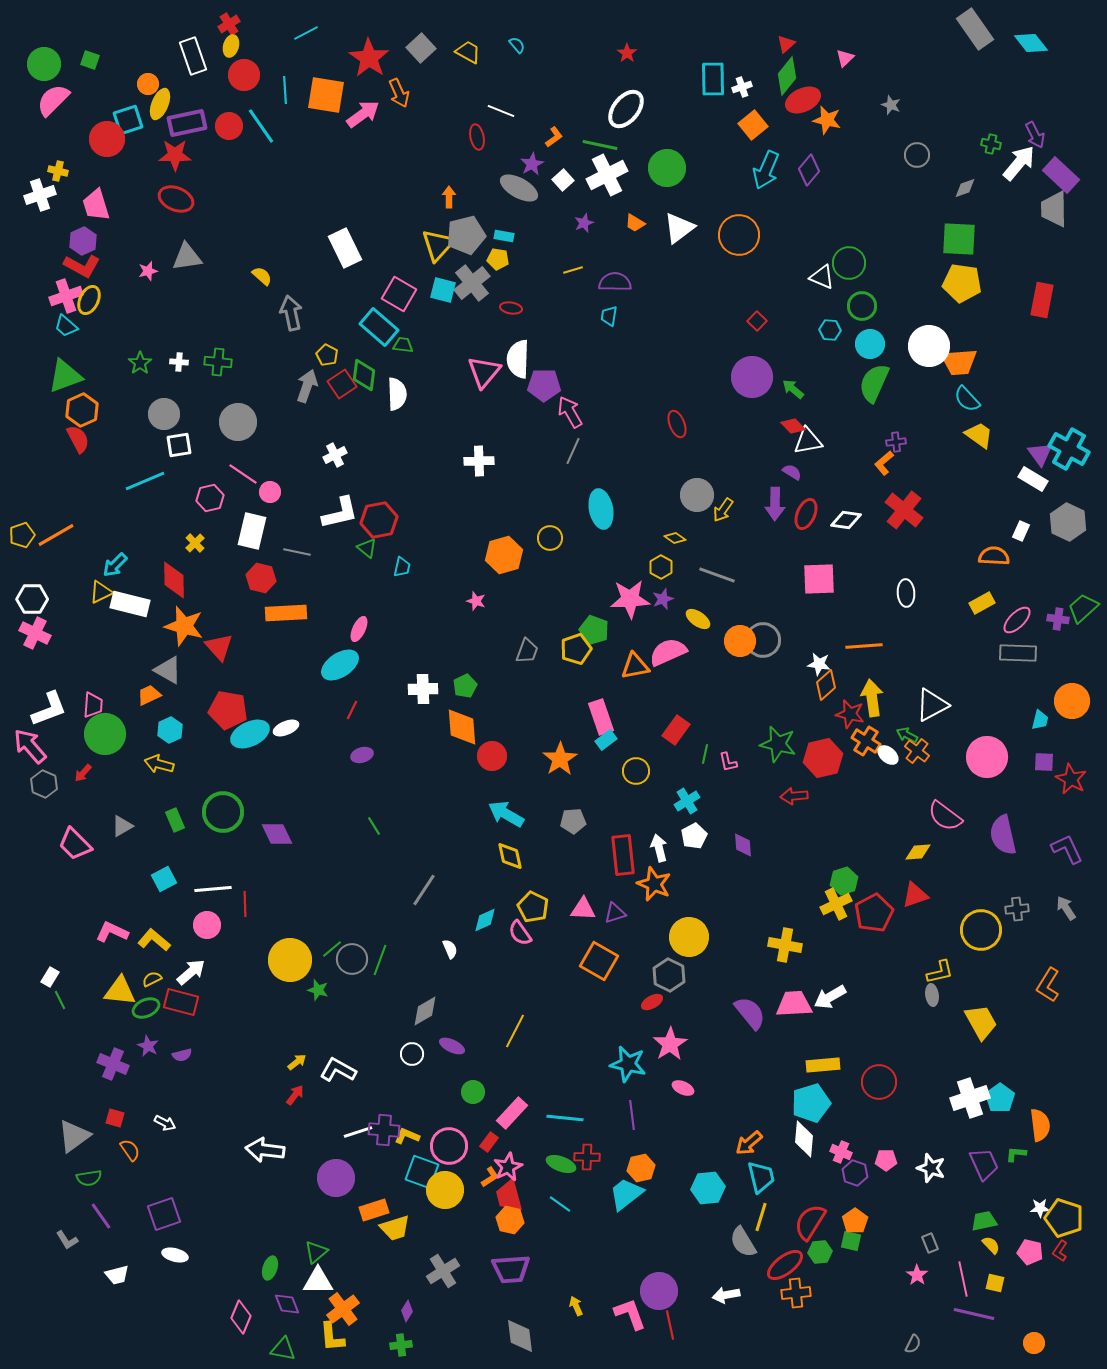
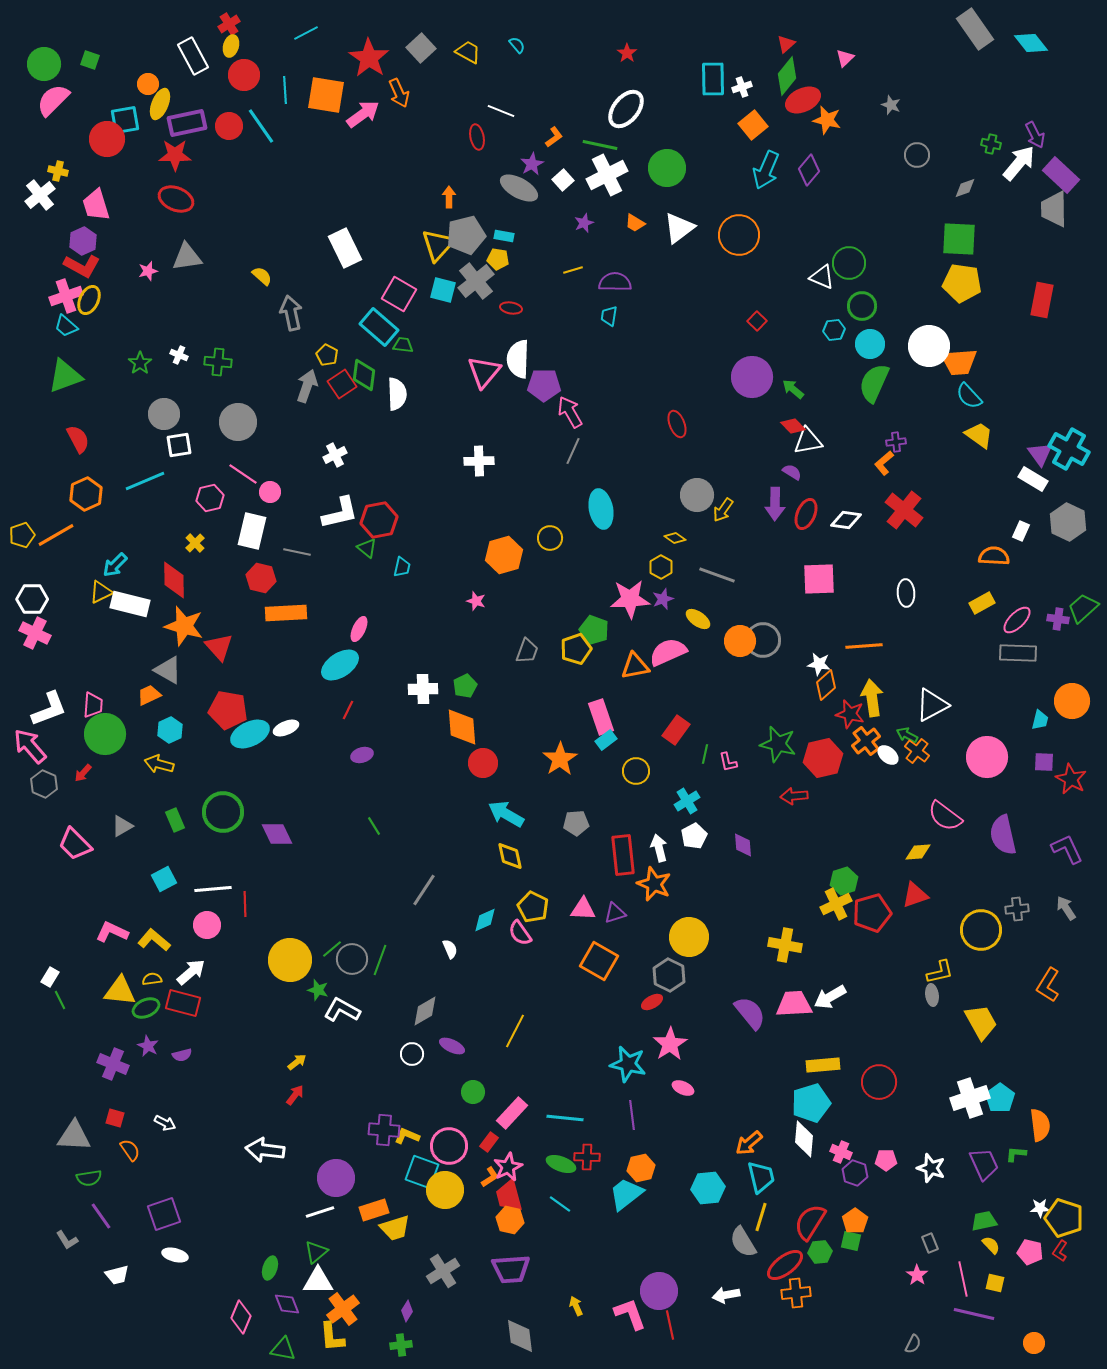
white rectangle at (193, 56): rotated 9 degrees counterclockwise
cyan square at (128, 120): moved 3 px left; rotated 8 degrees clockwise
white cross at (40, 195): rotated 20 degrees counterclockwise
gray cross at (472, 283): moved 4 px right, 2 px up
cyan hexagon at (830, 330): moved 4 px right; rotated 10 degrees counterclockwise
white cross at (179, 362): moved 7 px up; rotated 18 degrees clockwise
cyan semicircle at (967, 399): moved 2 px right, 3 px up
orange hexagon at (82, 410): moved 4 px right, 84 px down
red line at (352, 710): moved 4 px left
orange cross at (866, 741): rotated 20 degrees clockwise
red circle at (492, 756): moved 9 px left, 7 px down
gray pentagon at (573, 821): moved 3 px right, 2 px down
red pentagon at (874, 913): moved 2 px left; rotated 12 degrees clockwise
yellow semicircle at (152, 979): rotated 18 degrees clockwise
red rectangle at (181, 1002): moved 2 px right, 1 px down
white L-shape at (338, 1070): moved 4 px right, 60 px up
white line at (358, 1132): moved 38 px left, 80 px down
gray triangle at (74, 1136): rotated 39 degrees clockwise
